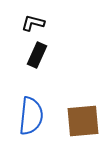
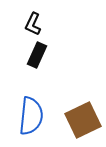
black L-shape: moved 1 px down; rotated 80 degrees counterclockwise
brown square: moved 1 px up; rotated 21 degrees counterclockwise
